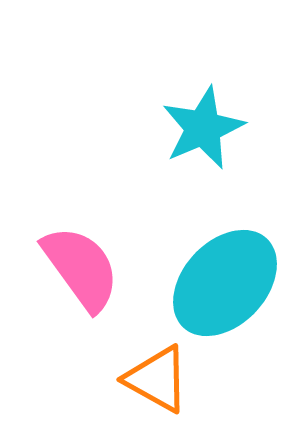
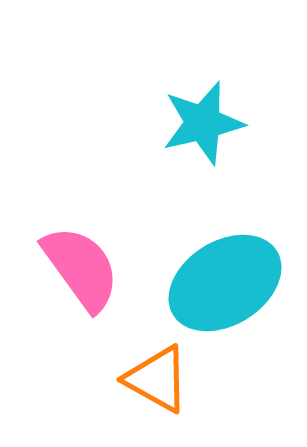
cyan star: moved 5 px up; rotated 10 degrees clockwise
cyan ellipse: rotated 15 degrees clockwise
